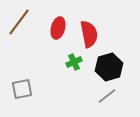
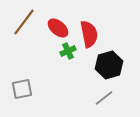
brown line: moved 5 px right
red ellipse: rotated 65 degrees counterclockwise
green cross: moved 6 px left, 11 px up
black hexagon: moved 2 px up
gray line: moved 3 px left, 2 px down
